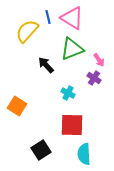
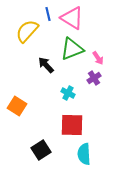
blue line: moved 3 px up
pink arrow: moved 1 px left, 2 px up
purple cross: rotated 24 degrees clockwise
